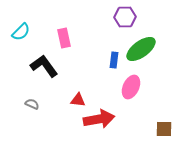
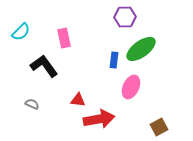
brown square: moved 5 px left, 2 px up; rotated 30 degrees counterclockwise
